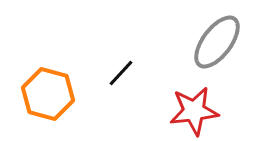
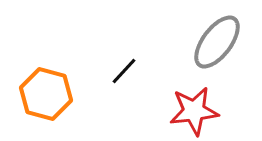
black line: moved 3 px right, 2 px up
orange hexagon: moved 2 px left
